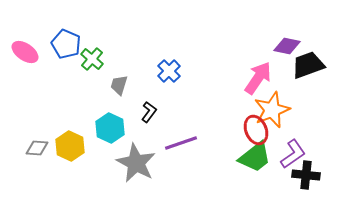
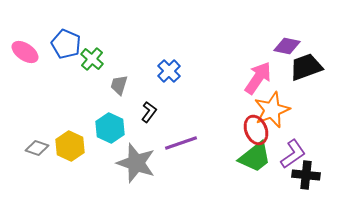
black trapezoid: moved 2 px left, 2 px down
gray diamond: rotated 15 degrees clockwise
gray star: rotated 9 degrees counterclockwise
